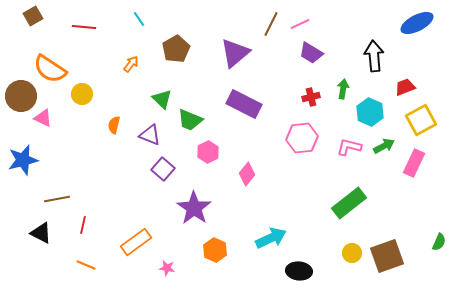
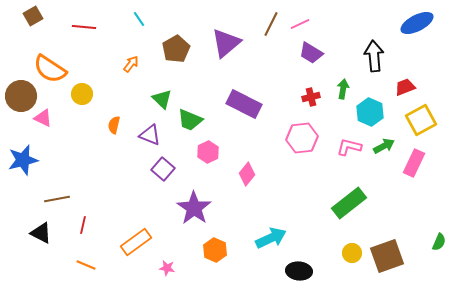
purple triangle at (235, 53): moved 9 px left, 10 px up
